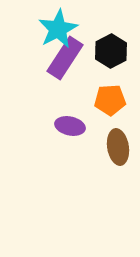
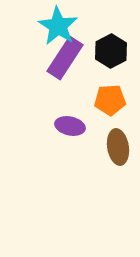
cyan star: moved 3 px up; rotated 12 degrees counterclockwise
